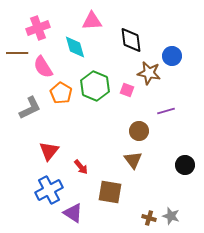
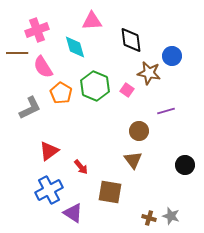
pink cross: moved 1 px left, 2 px down
pink square: rotated 16 degrees clockwise
red triangle: rotated 15 degrees clockwise
